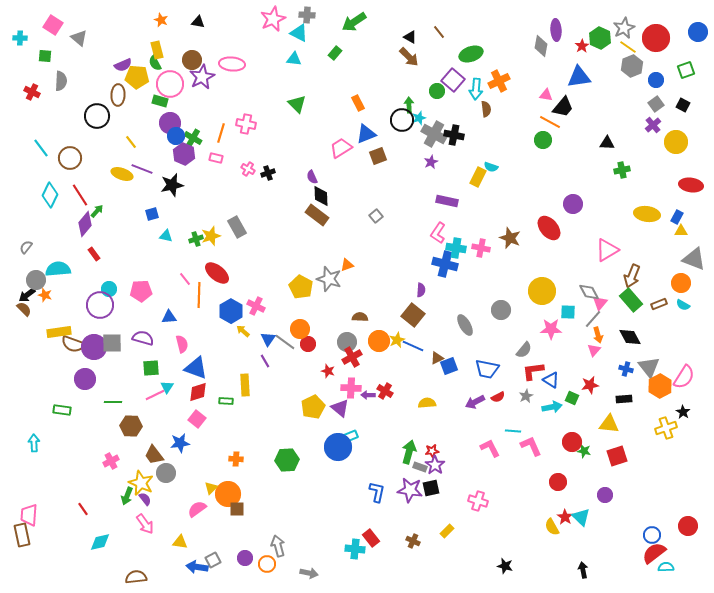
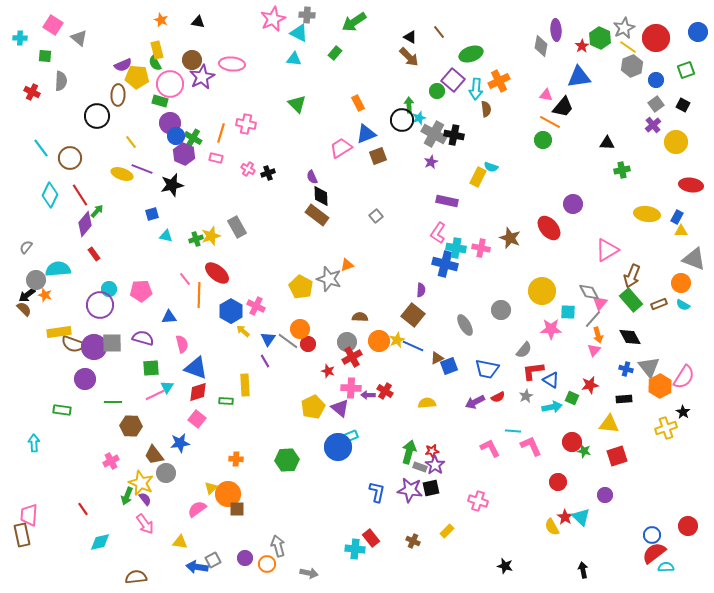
gray line at (285, 342): moved 3 px right, 1 px up
